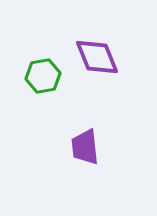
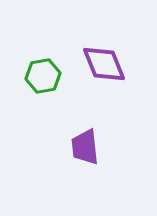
purple diamond: moved 7 px right, 7 px down
